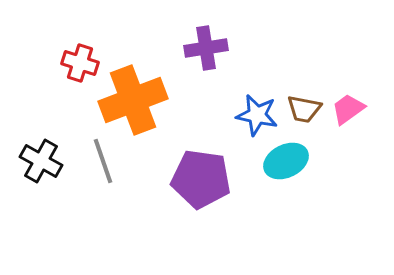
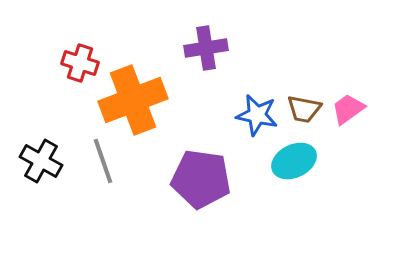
cyan ellipse: moved 8 px right
